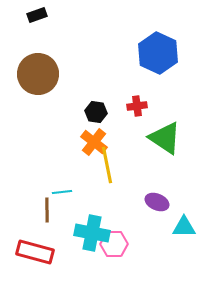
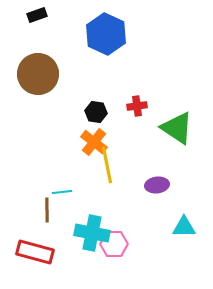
blue hexagon: moved 52 px left, 19 px up
green triangle: moved 12 px right, 10 px up
purple ellipse: moved 17 px up; rotated 30 degrees counterclockwise
